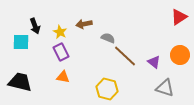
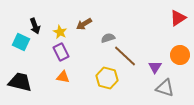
red triangle: moved 1 px left, 1 px down
brown arrow: rotated 21 degrees counterclockwise
gray semicircle: rotated 40 degrees counterclockwise
cyan square: rotated 24 degrees clockwise
purple triangle: moved 1 px right, 5 px down; rotated 24 degrees clockwise
yellow hexagon: moved 11 px up
